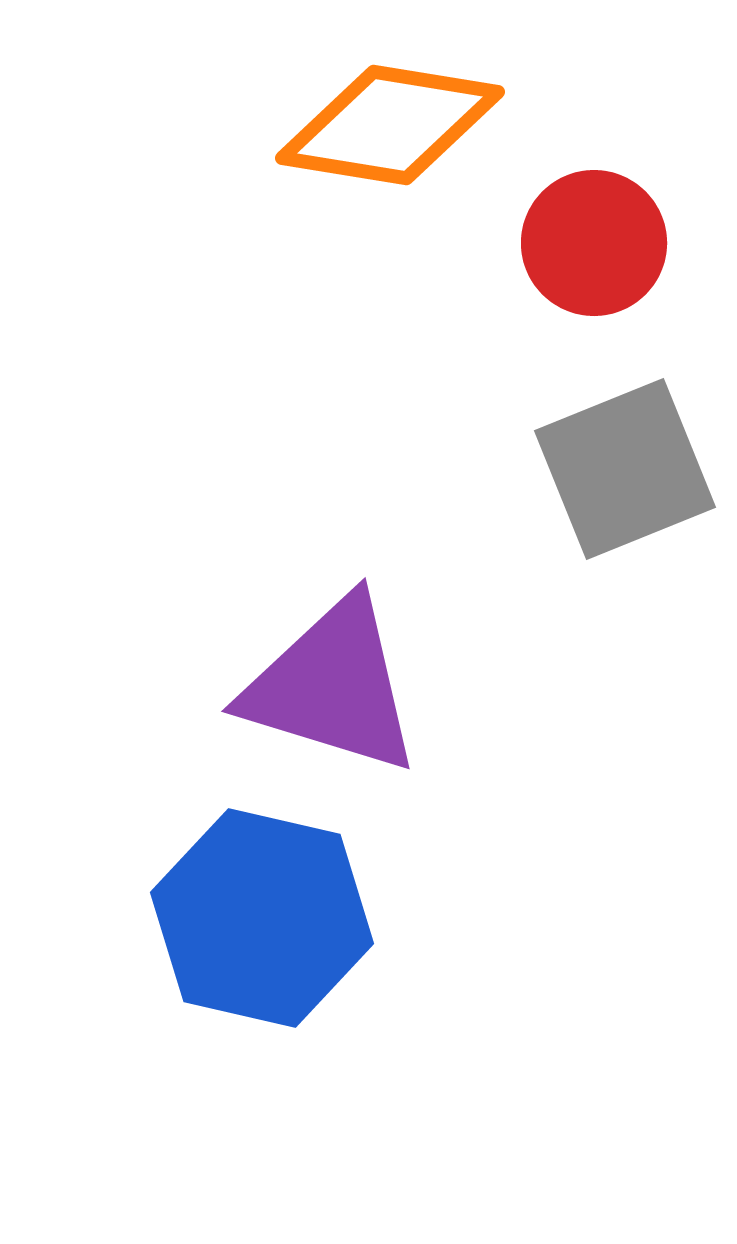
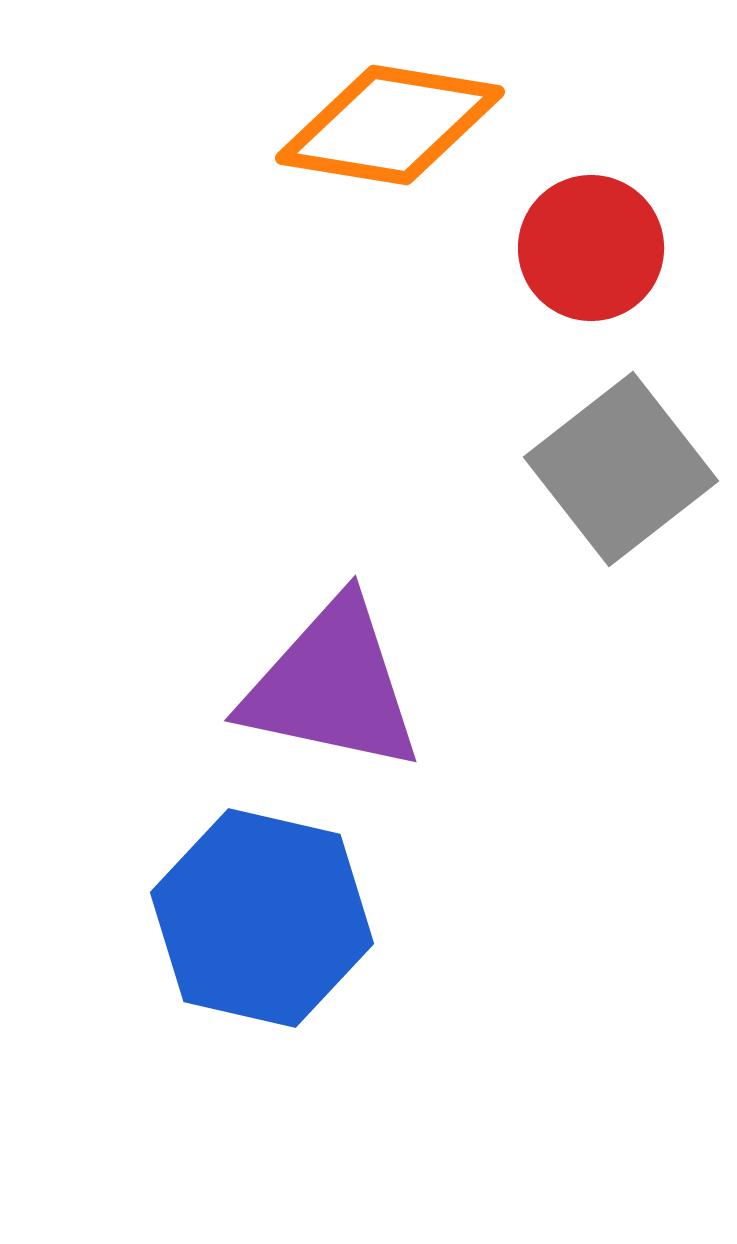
red circle: moved 3 px left, 5 px down
gray square: moved 4 px left; rotated 16 degrees counterclockwise
purple triangle: rotated 5 degrees counterclockwise
